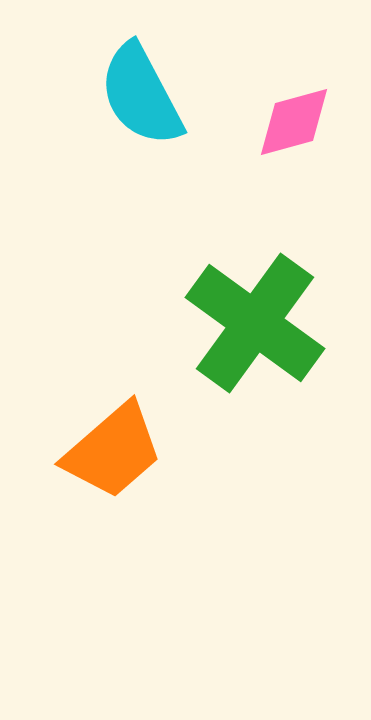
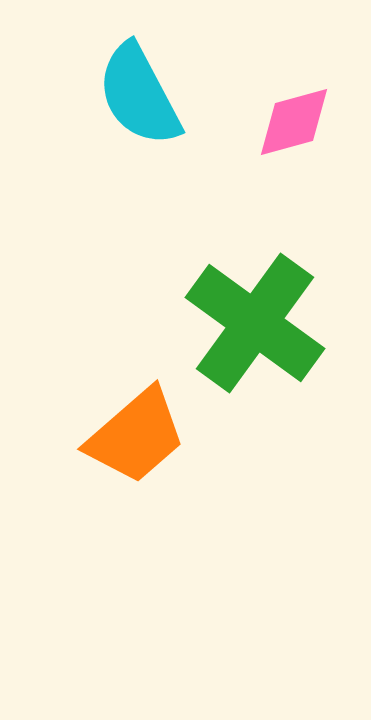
cyan semicircle: moved 2 px left
orange trapezoid: moved 23 px right, 15 px up
